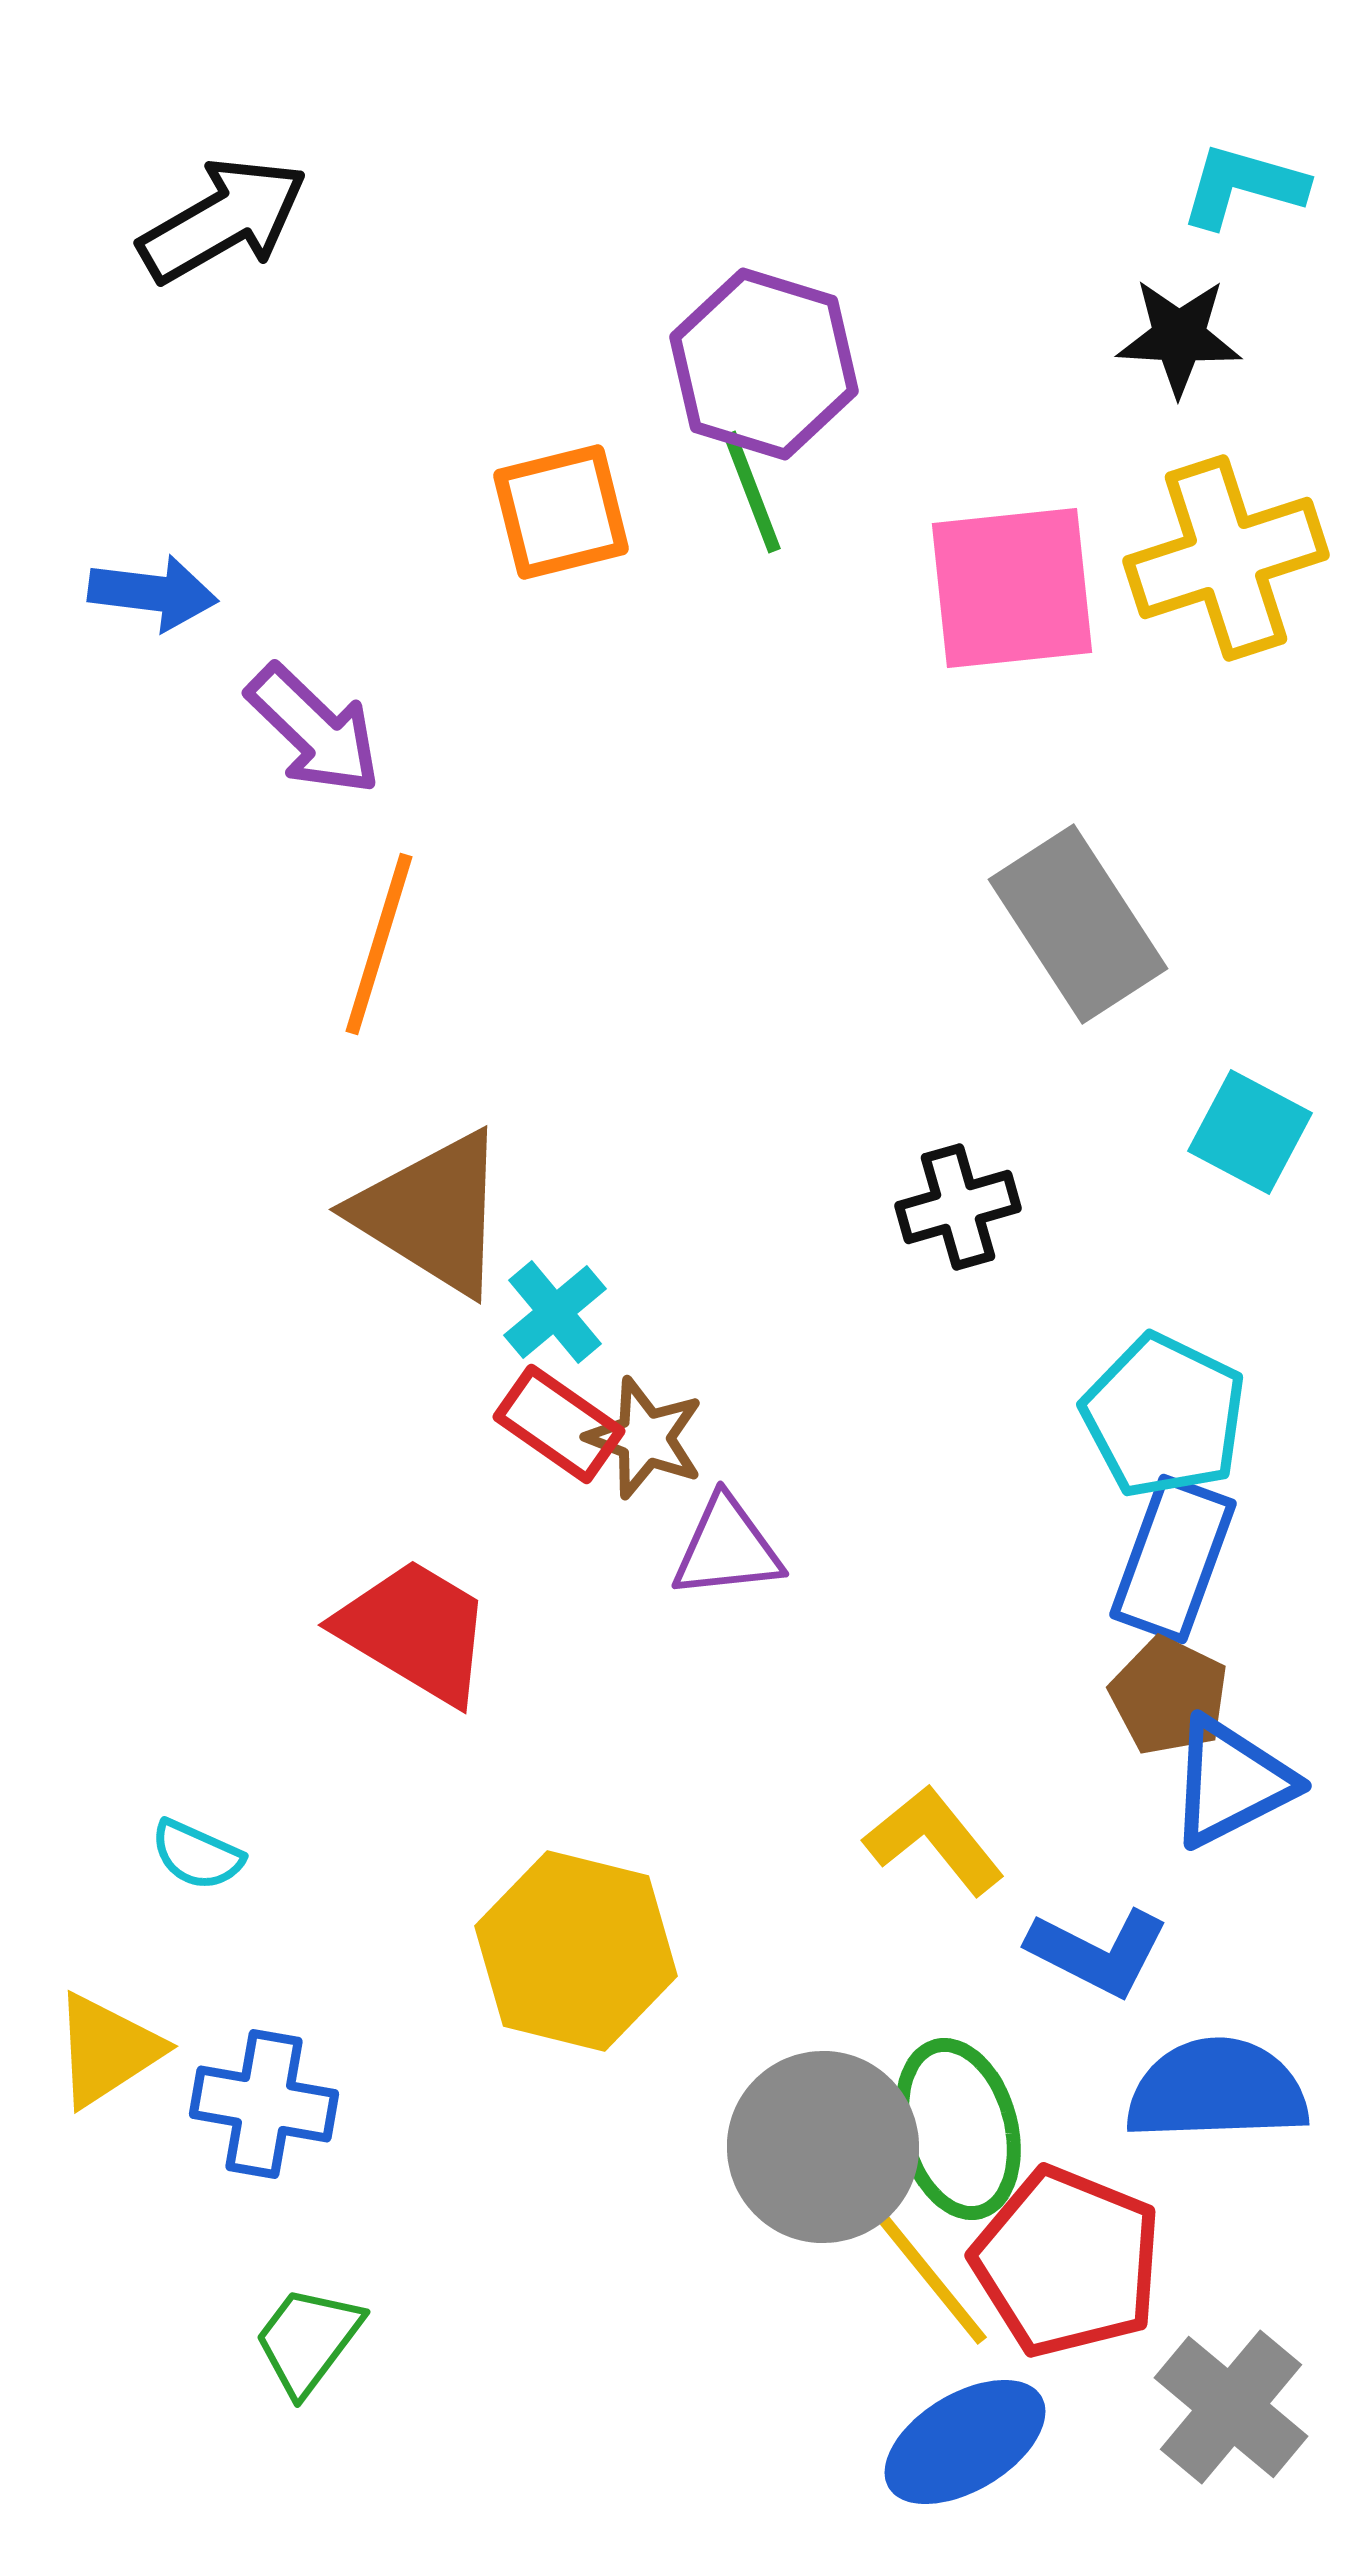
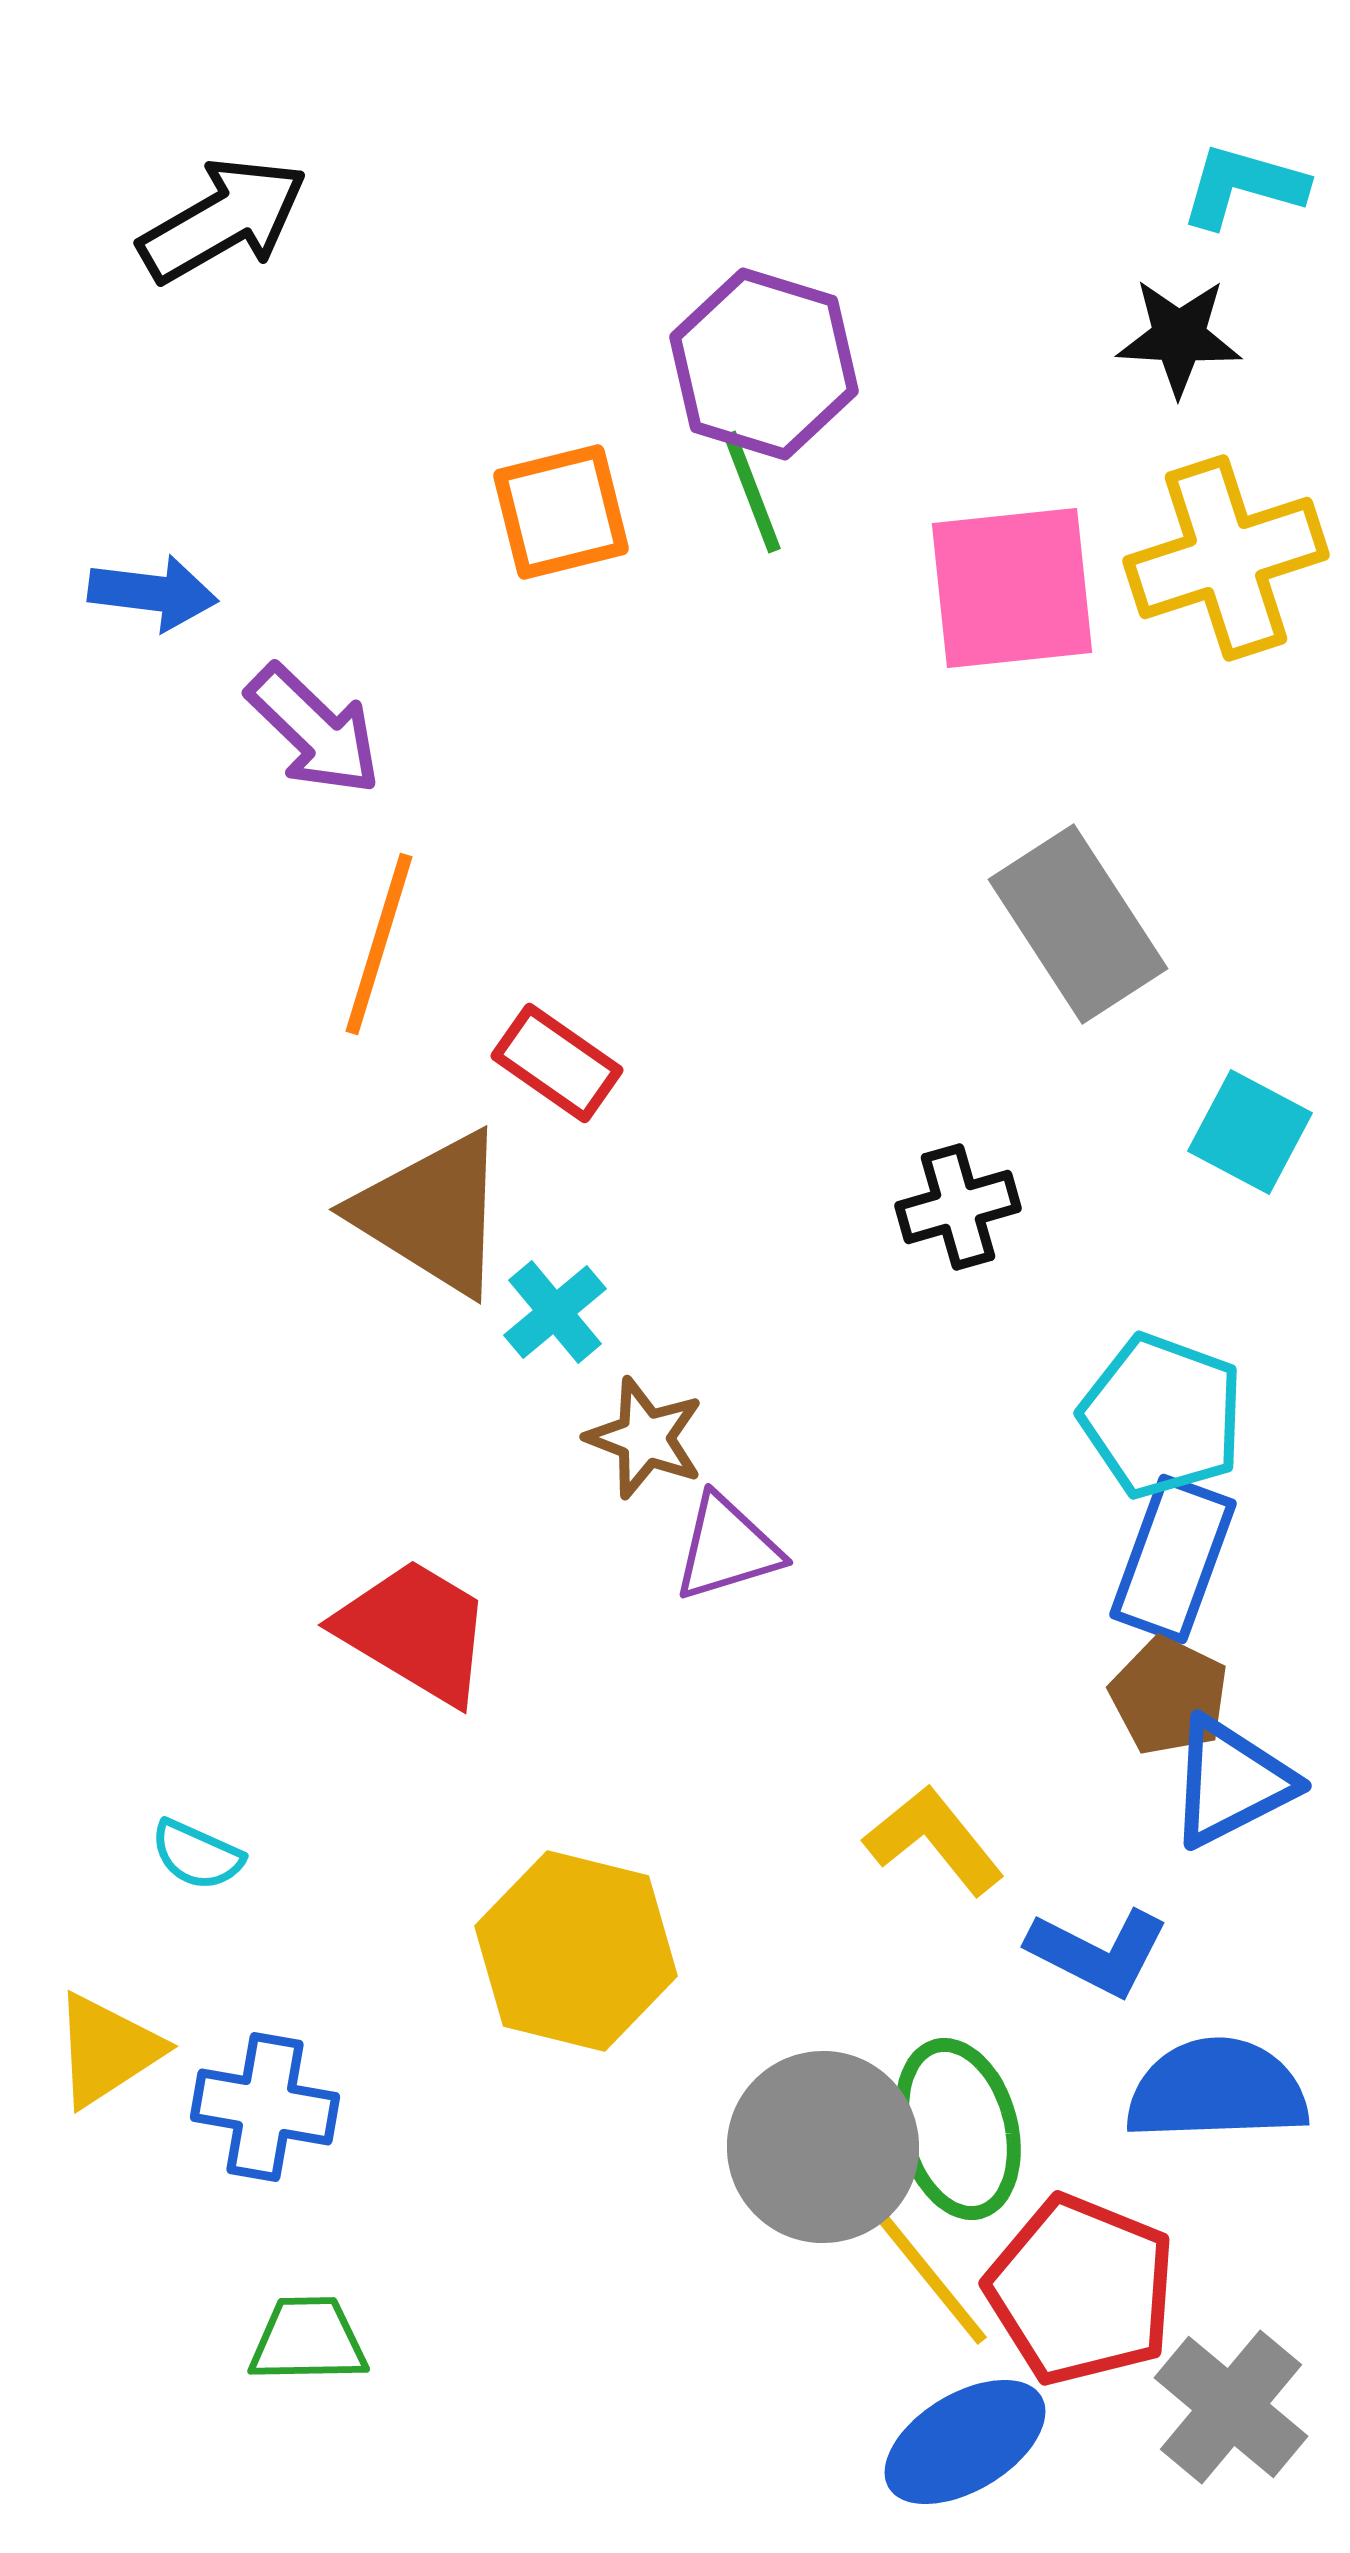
cyan pentagon: moved 2 px left; rotated 6 degrees counterclockwise
red rectangle: moved 2 px left, 361 px up
purple triangle: rotated 11 degrees counterclockwise
blue cross: moved 1 px right, 3 px down
red pentagon: moved 14 px right, 28 px down
green trapezoid: rotated 52 degrees clockwise
